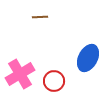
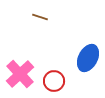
brown line: rotated 21 degrees clockwise
pink cross: rotated 12 degrees counterclockwise
